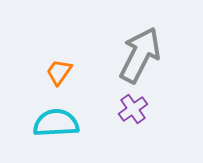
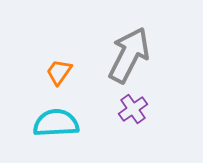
gray arrow: moved 11 px left
